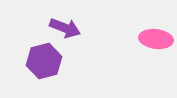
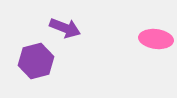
purple hexagon: moved 8 px left
